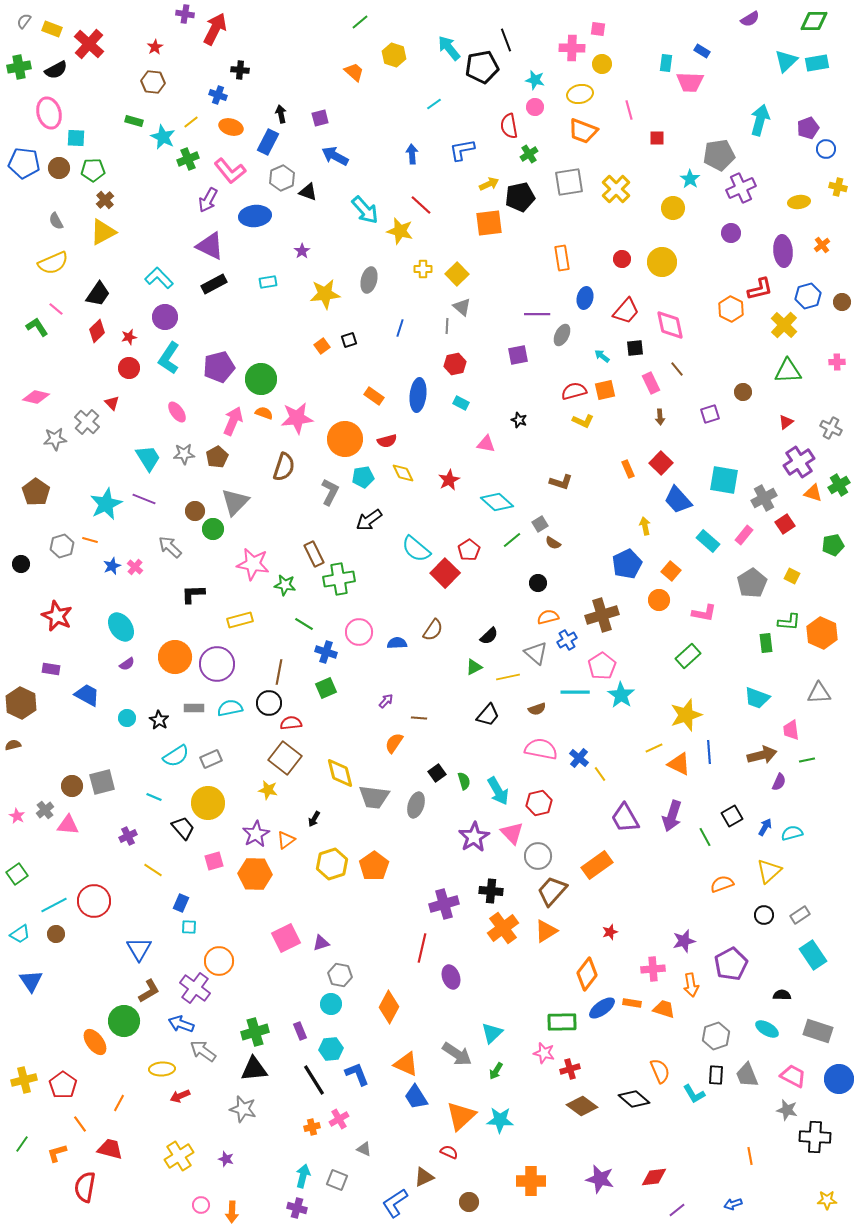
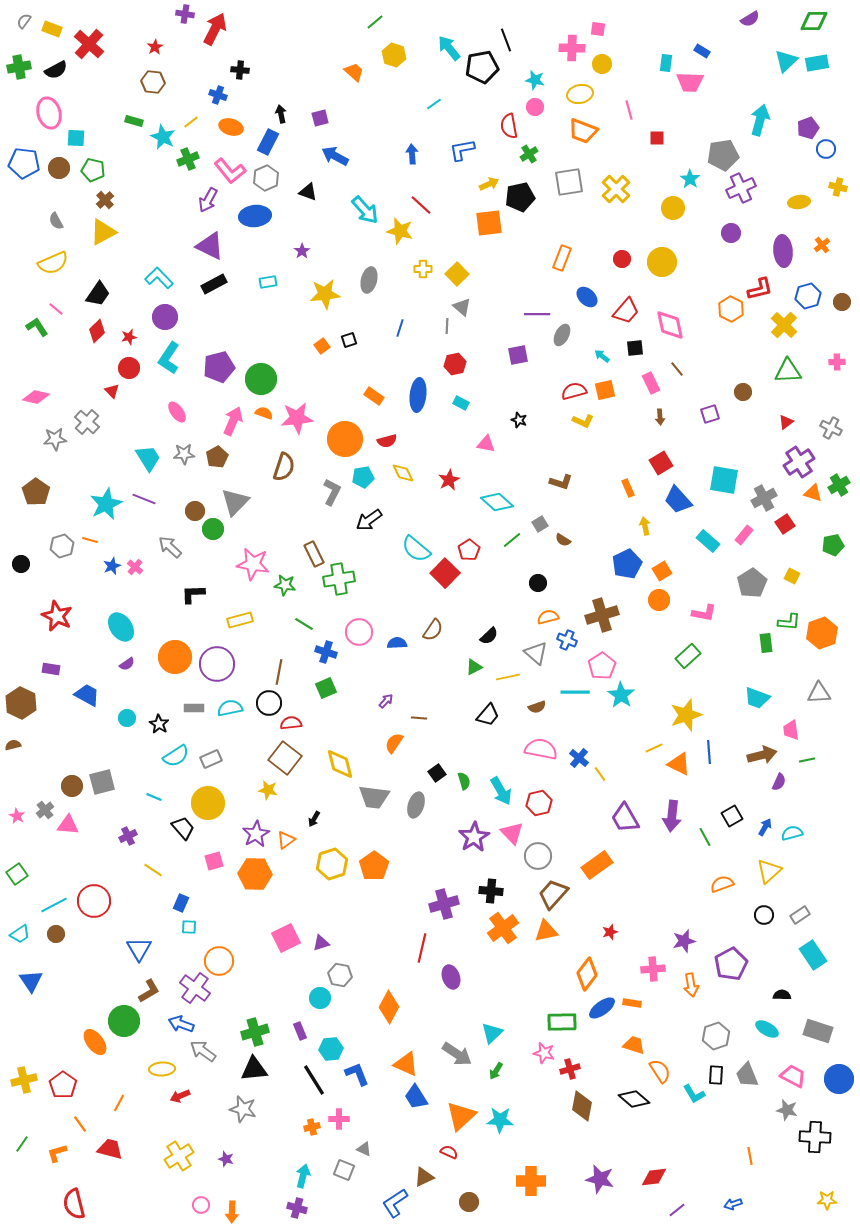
green line at (360, 22): moved 15 px right
gray pentagon at (719, 155): moved 4 px right
green pentagon at (93, 170): rotated 15 degrees clockwise
gray hexagon at (282, 178): moved 16 px left
orange rectangle at (562, 258): rotated 30 degrees clockwise
blue ellipse at (585, 298): moved 2 px right, 1 px up; rotated 60 degrees counterclockwise
red triangle at (112, 403): moved 12 px up
red square at (661, 463): rotated 15 degrees clockwise
orange rectangle at (628, 469): moved 19 px down
gray L-shape at (330, 492): moved 2 px right
brown semicircle at (553, 543): moved 10 px right, 3 px up
orange square at (671, 571): moved 9 px left; rotated 18 degrees clockwise
orange hexagon at (822, 633): rotated 16 degrees clockwise
blue cross at (567, 640): rotated 36 degrees counterclockwise
brown semicircle at (537, 709): moved 2 px up
black star at (159, 720): moved 4 px down
yellow diamond at (340, 773): moved 9 px up
cyan arrow at (498, 791): moved 3 px right
purple arrow at (672, 816): rotated 12 degrees counterclockwise
brown trapezoid at (552, 891): moved 1 px right, 3 px down
orange triangle at (546, 931): rotated 20 degrees clockwise
cyan circle at (331, 1004): moved 11 px left, 6 px up
orange trapezoid at (664, 1009): moved 30 px left, 36 px down
orange semicircle at (660, 1071): rotated 10 degrees counterclockwise
brown diamond at (582, 1106): rotated 64 degrees clockwise
pink cross at (339, 1119): rotated 30 degrees clockwise
gray square at (337, 1180): moved 7 px right, 10 px up
red semicircle at (85, 1187): moved 11 px left, 17 px down; rotated 24 degrees counterclockwise
